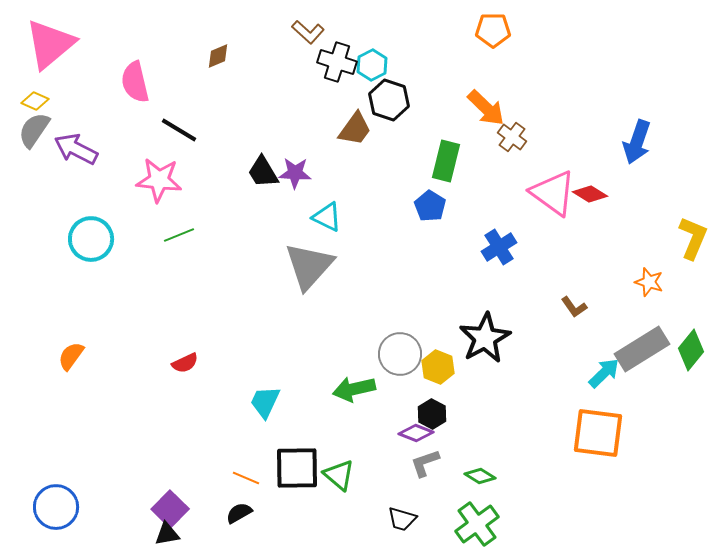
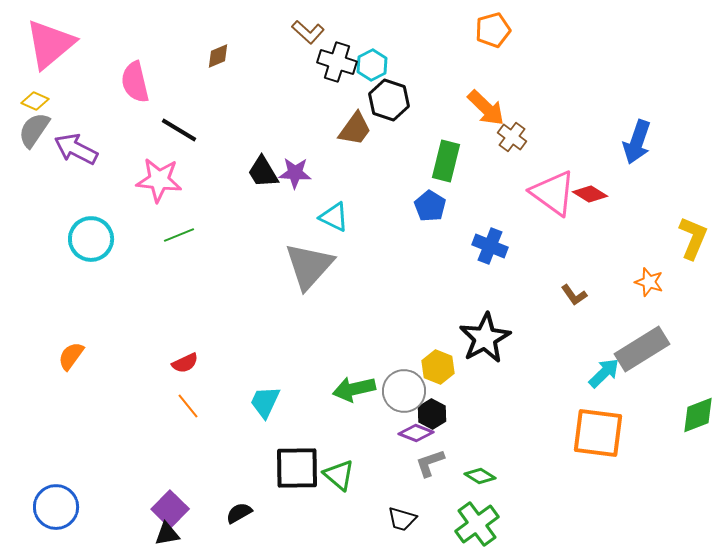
orange pentagon at (493, 30): rotated 16 degrees counterclockwise
cyan triangle at (327, 217): moved 7 px right
blue cross at (499, 247): moved 9 px left, 1 px up; rotated 36 degrees counterclockwise
brown L-shape at (574, 307): moved 12 px up
green diamond at (691, 350): moved 7 px right, 65 px down; rotated 30 degrees clockwise
gray circle at (400, 354): moved 4 px right, 37 px down
gray L-shape at (425, 463): moved 5 px right
orange line at (246, 478): moved 58 px left, 72 px up; rotated 28 degrees clockwise
